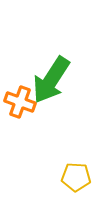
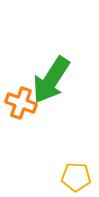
orange cross: moved 1 px right, 1 px down
